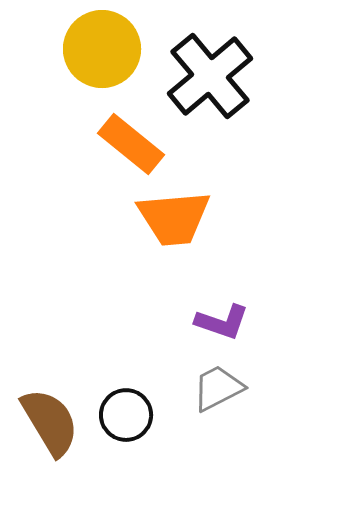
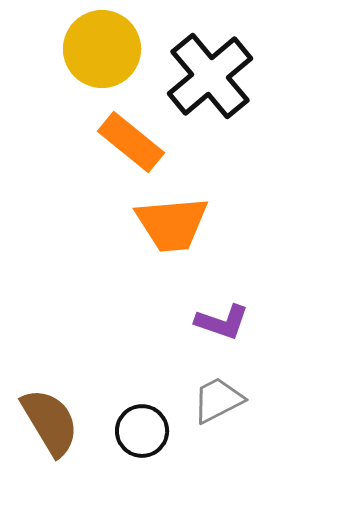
orange rectangle: moved 2 px up
orange trapezoid: moved 2 px left, 6 px down
gray trapezoid: moved 12 px down
black circle: moved 16 px right, 16 px down
